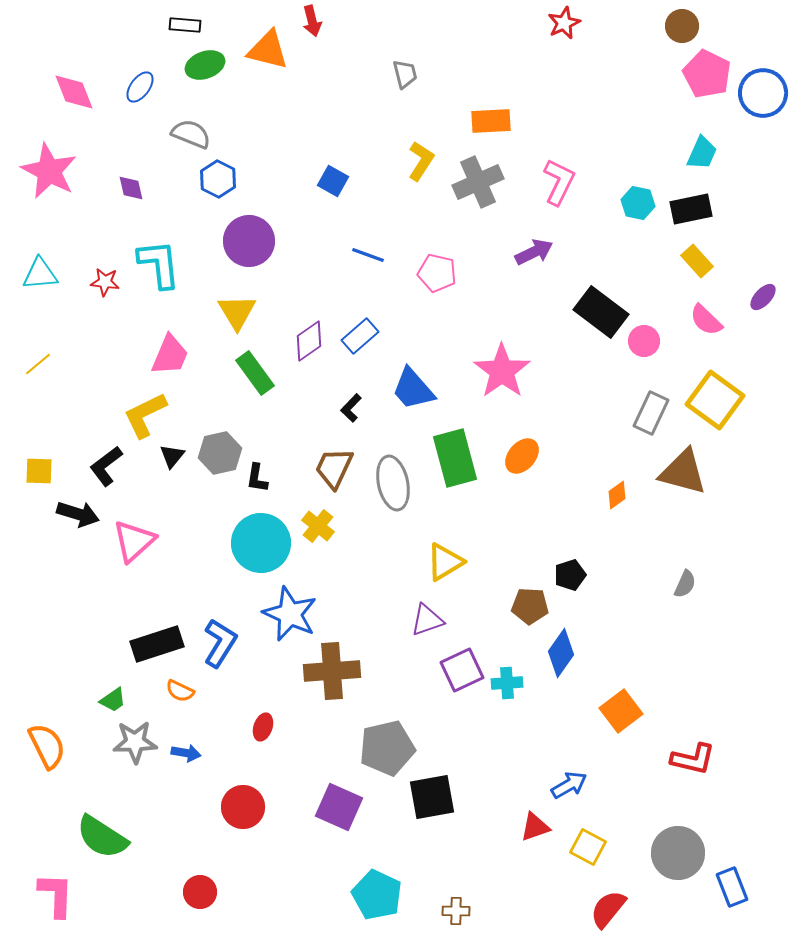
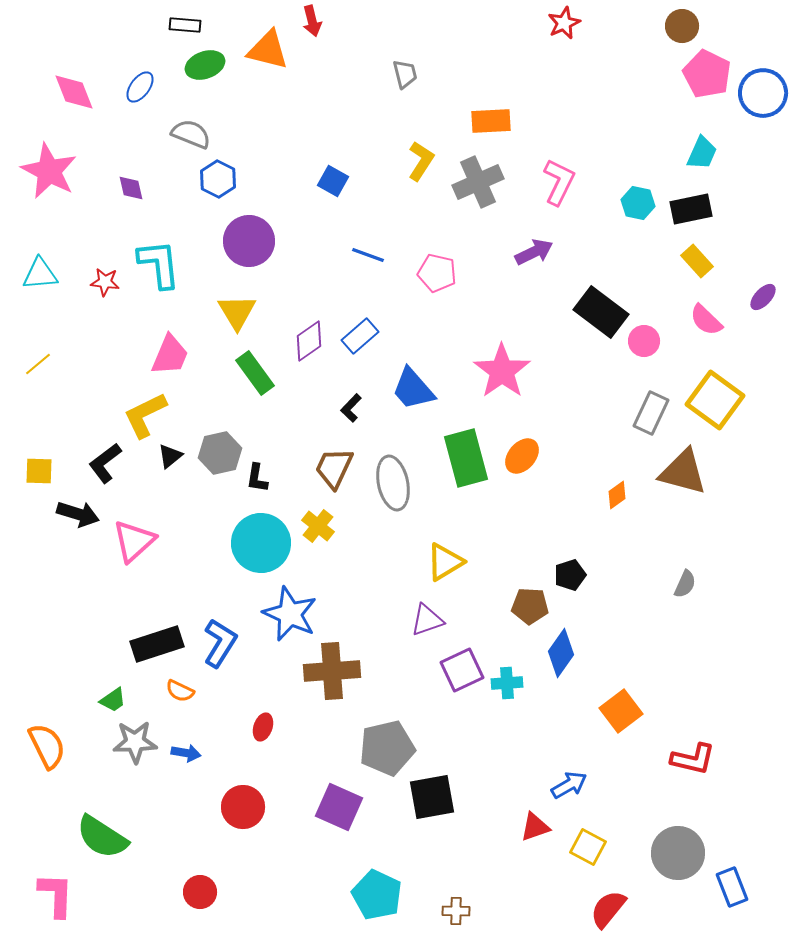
black triangle at (172, 456): moved 2 px left; rotated 12 degrees clockwise
green rectangle at (455, 458): moved 11 px right
black L-shape at (106, 466): moved 1 px left, 3 px up
